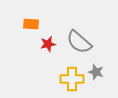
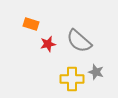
orange rectangle: rotated 14 degrees clockwise
gray semicircle: moved 1 px up
